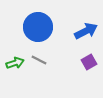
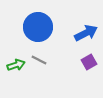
blue arrow: moved 2 px down
green arrow: moved 1 px right, 2 px down
